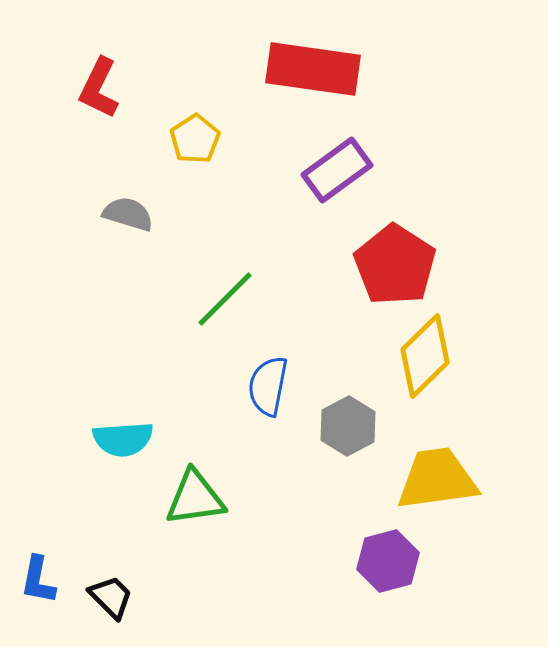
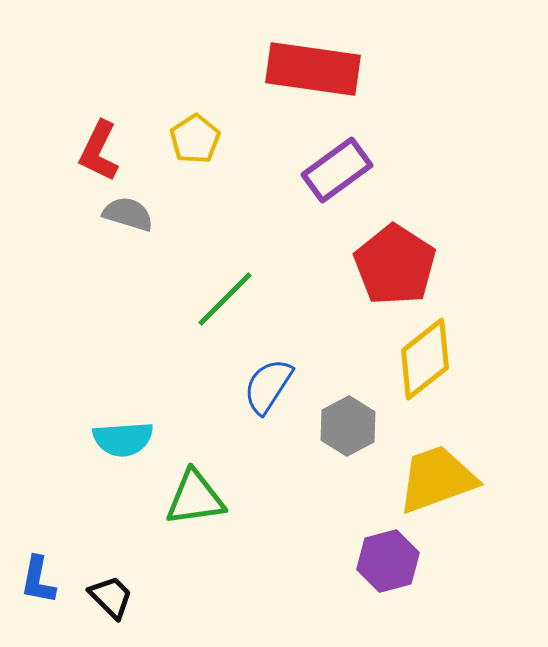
red L-shape: moved 63 px down
yellow diamond: moved 3 px down; rotated 6 degrees clockwise
blue semicircle: rotated 22 degrees clockwise
yellow trapezoid: rotated 12 degrees counterclockwise
